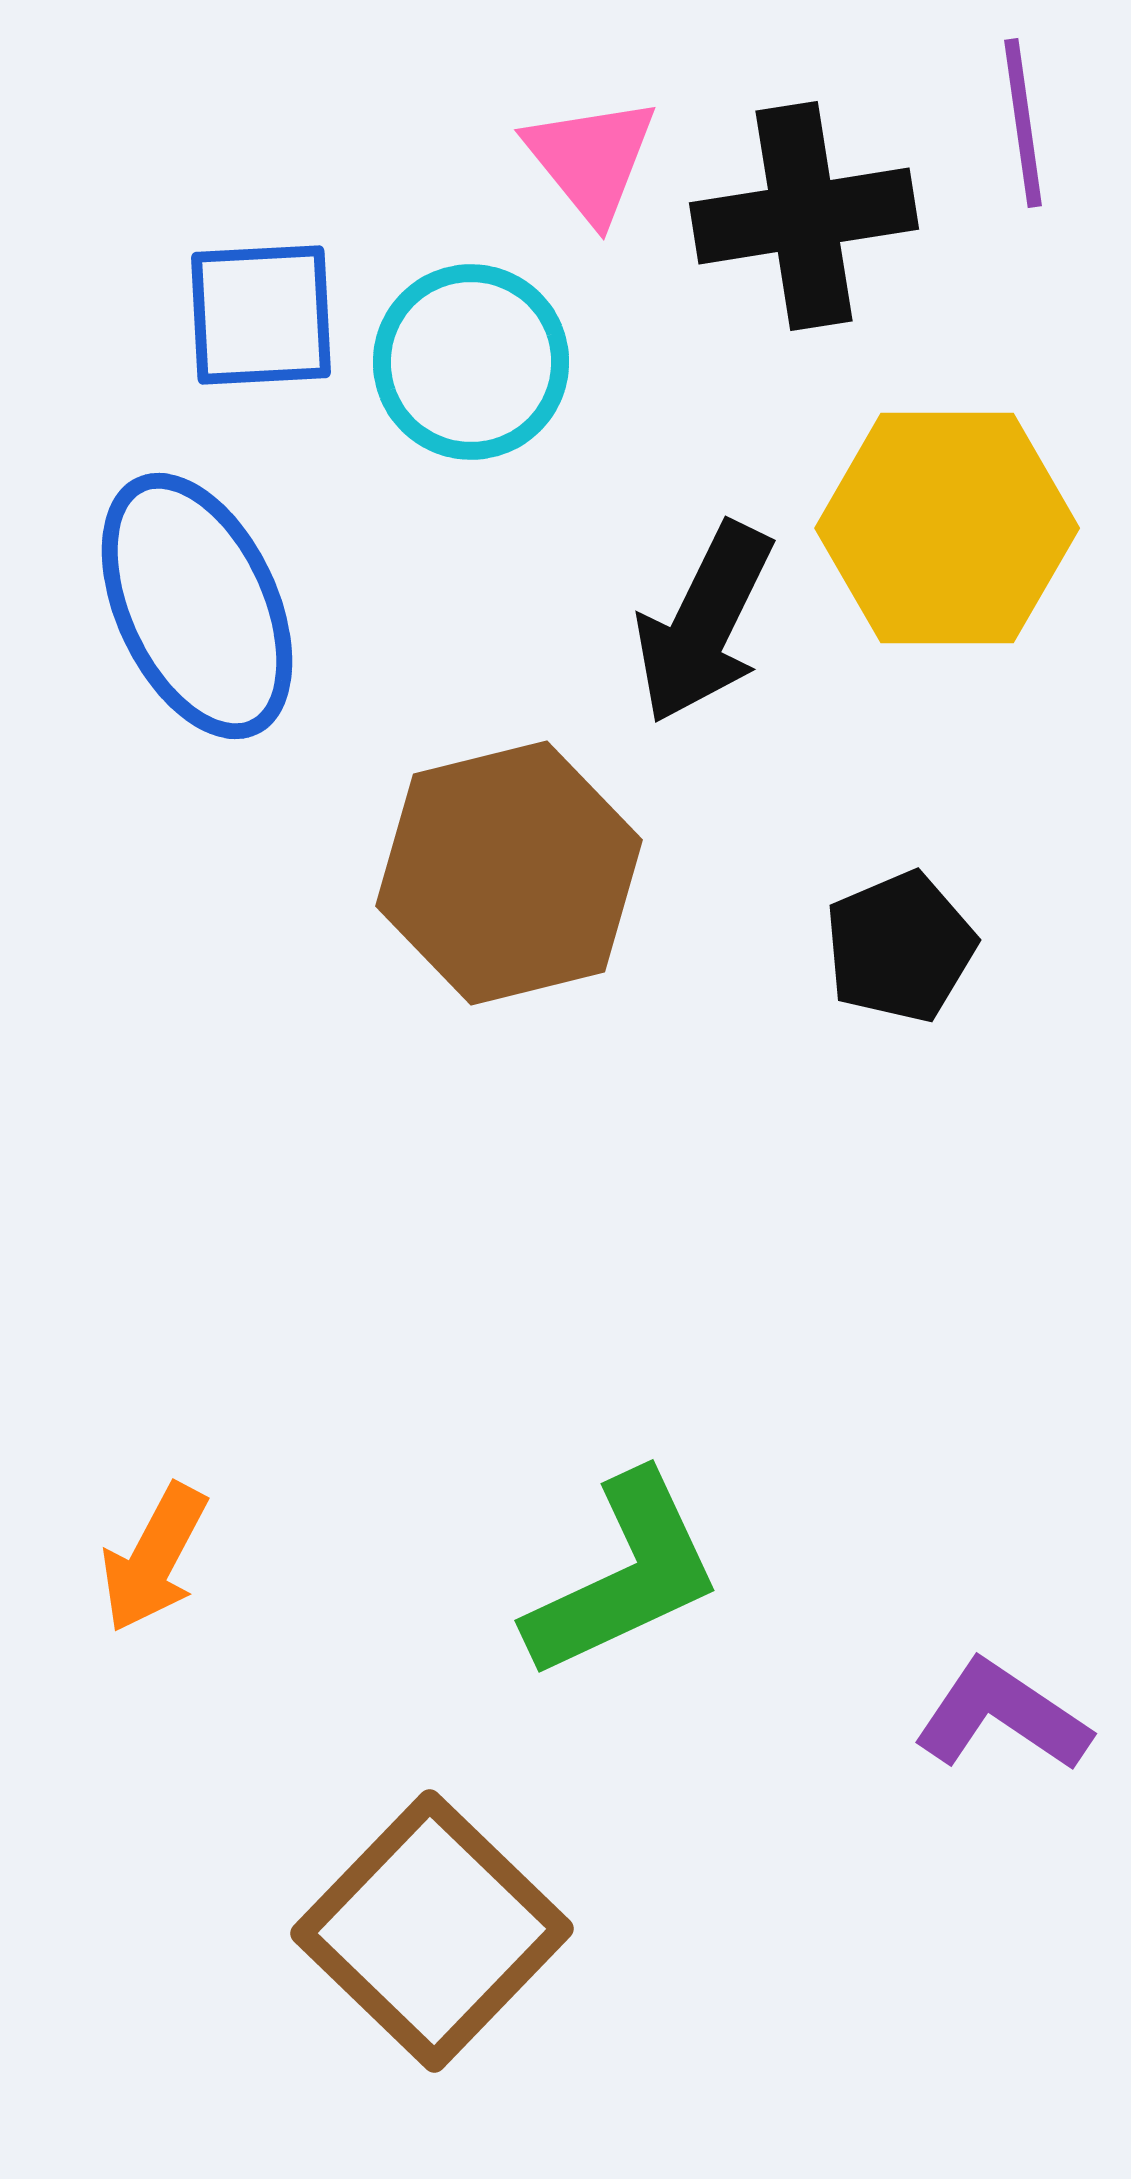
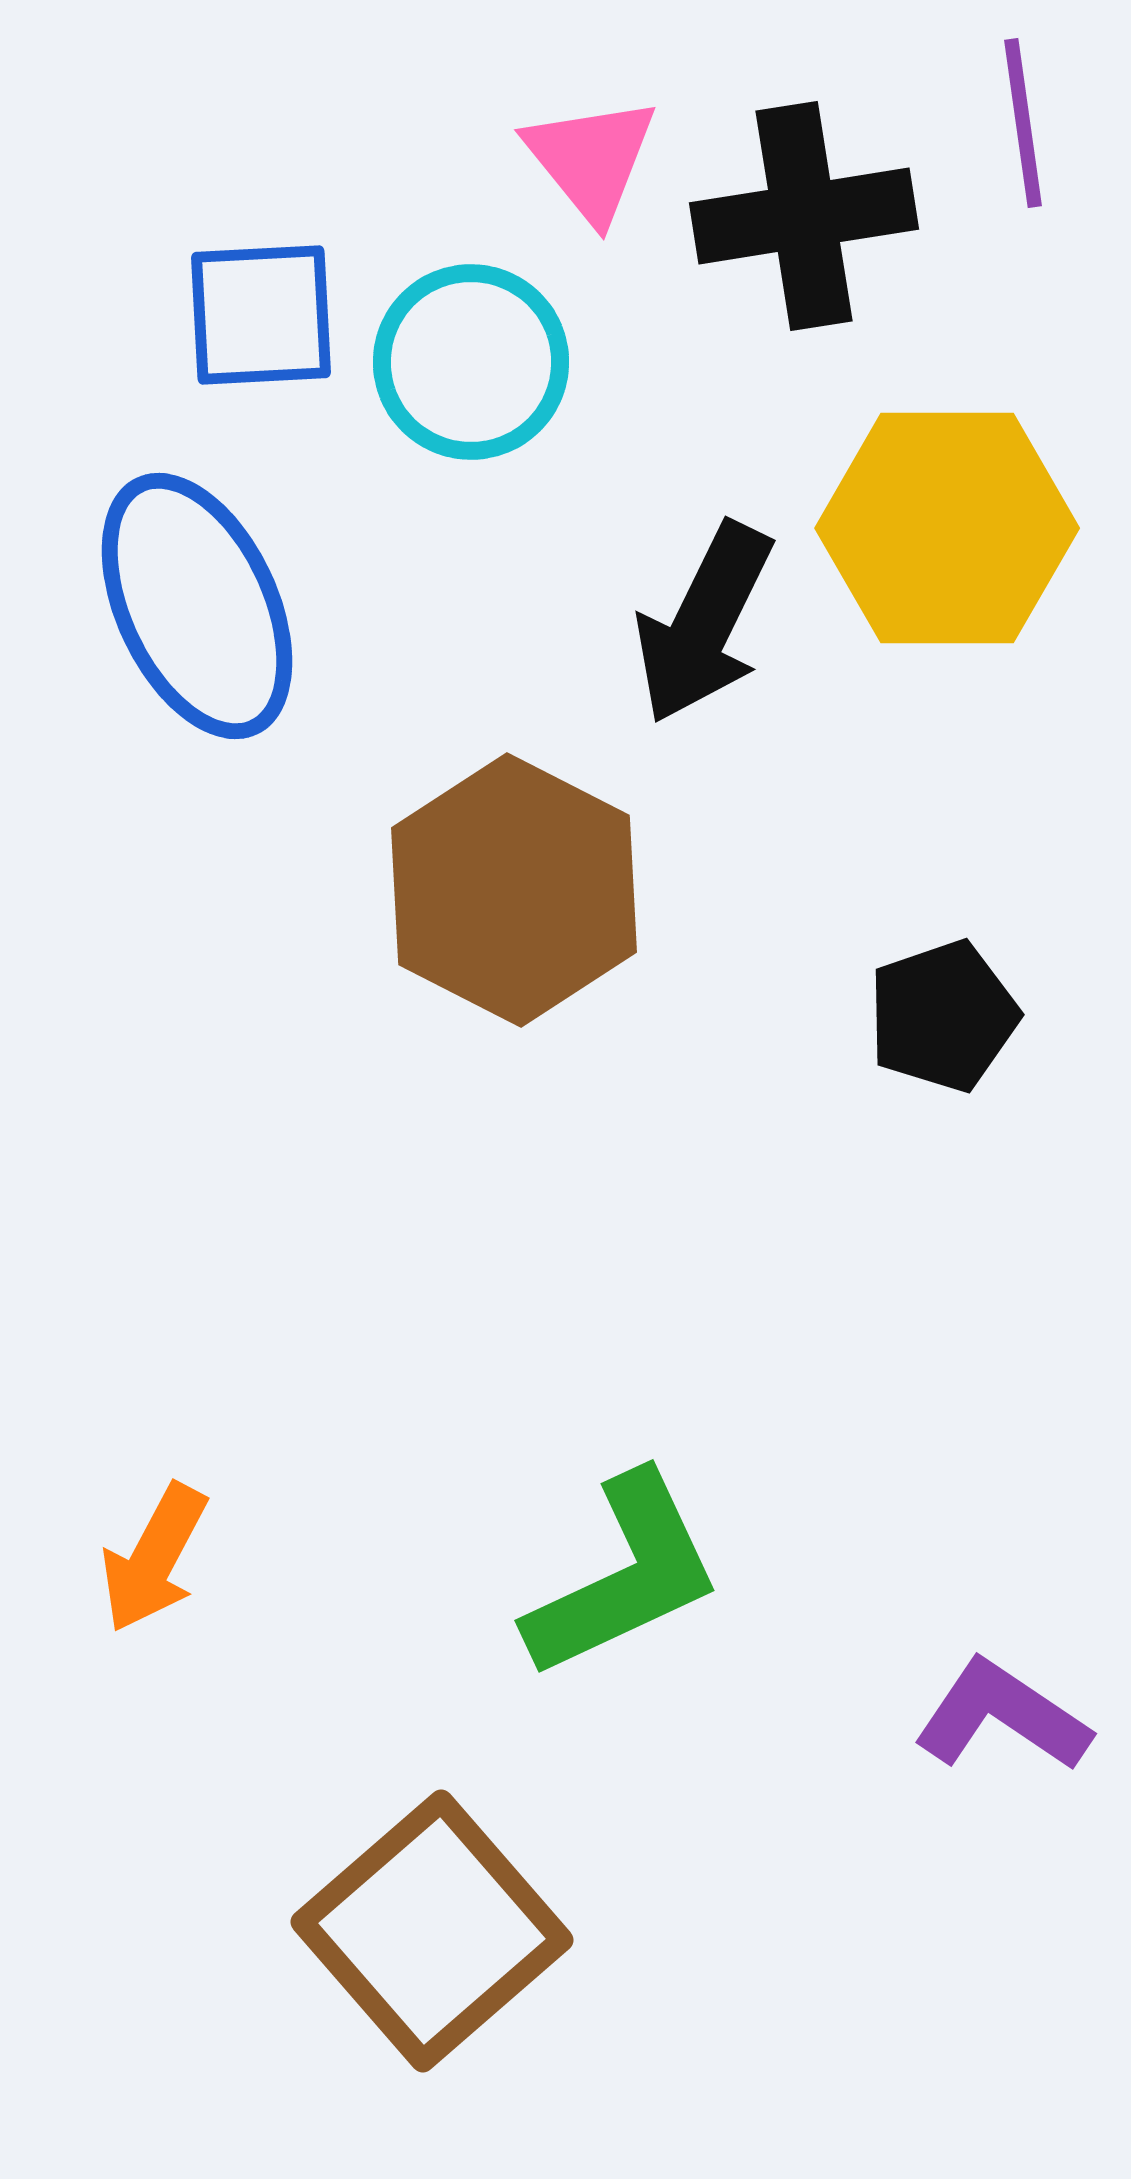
brown hexagon: moved 5 px right, 17 px down; rotated 19 degrees counterclockwise
black pentagon: moved 43 px right, 69 px down; rotated 4 degrees clockwise
brown square: rotated 5 degrees clockwise
